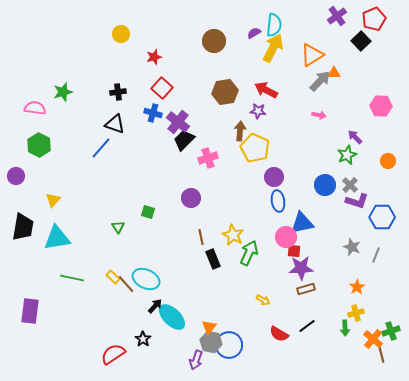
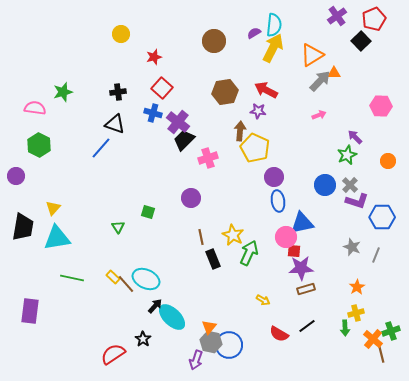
pink arrow at (319, 115): rotated 32 degrees counterclockwise
yellow triangle at (53, 200): moved 8 px down
